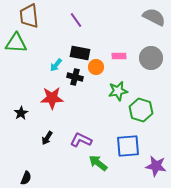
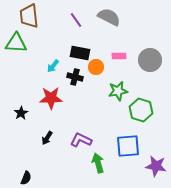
gray semicircle: moved 45 px left
gray circle: moved 1 px left, 2 px down
cyan arrow: moved 3 px left, 1 px down
red star: moved 1 px left
green arrow: rotated 36 degrees clockwise
